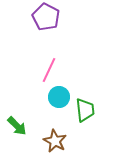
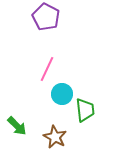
pink line: moved 2 px left, 1 px up
cyan circle: moved 3 px right, 3 px up
brown star: moved 4 px up
